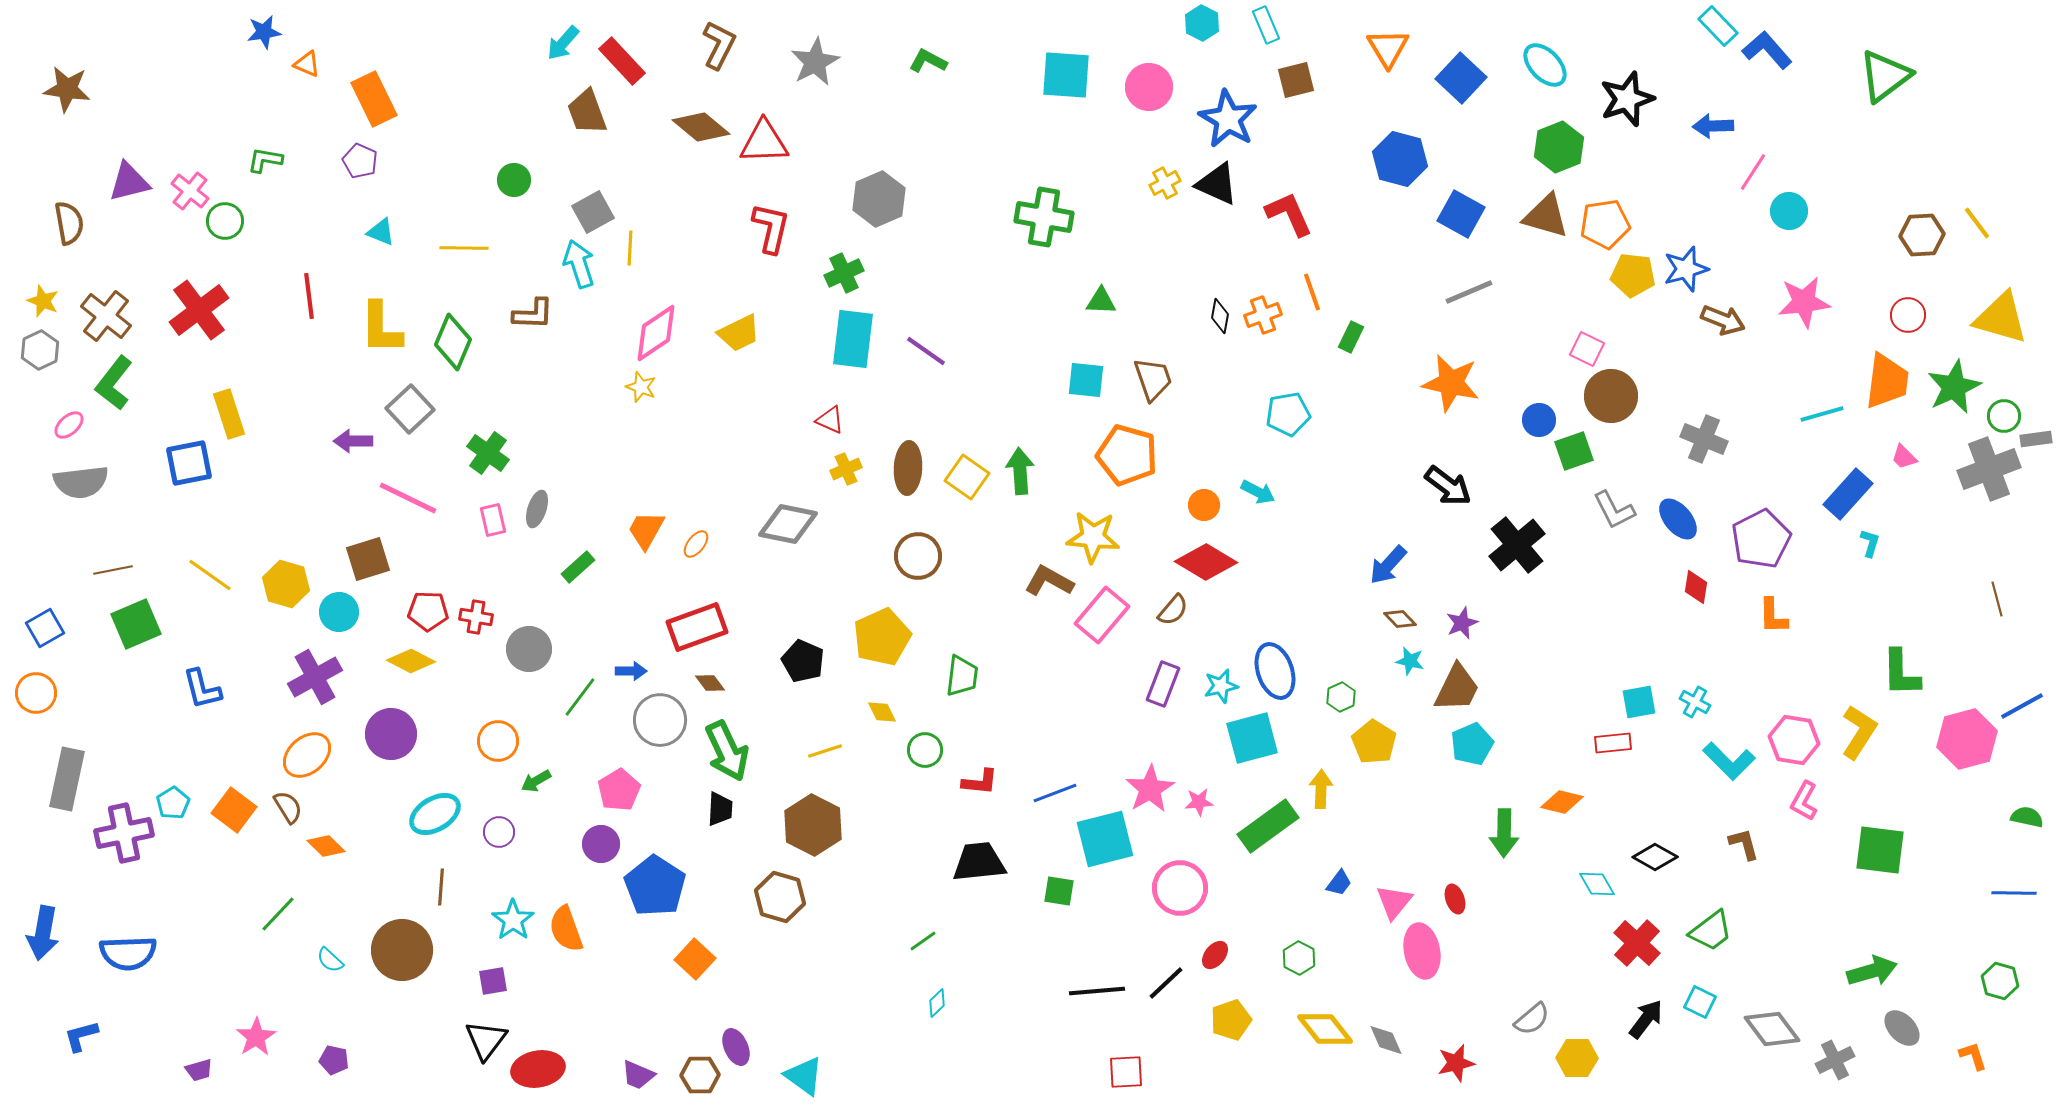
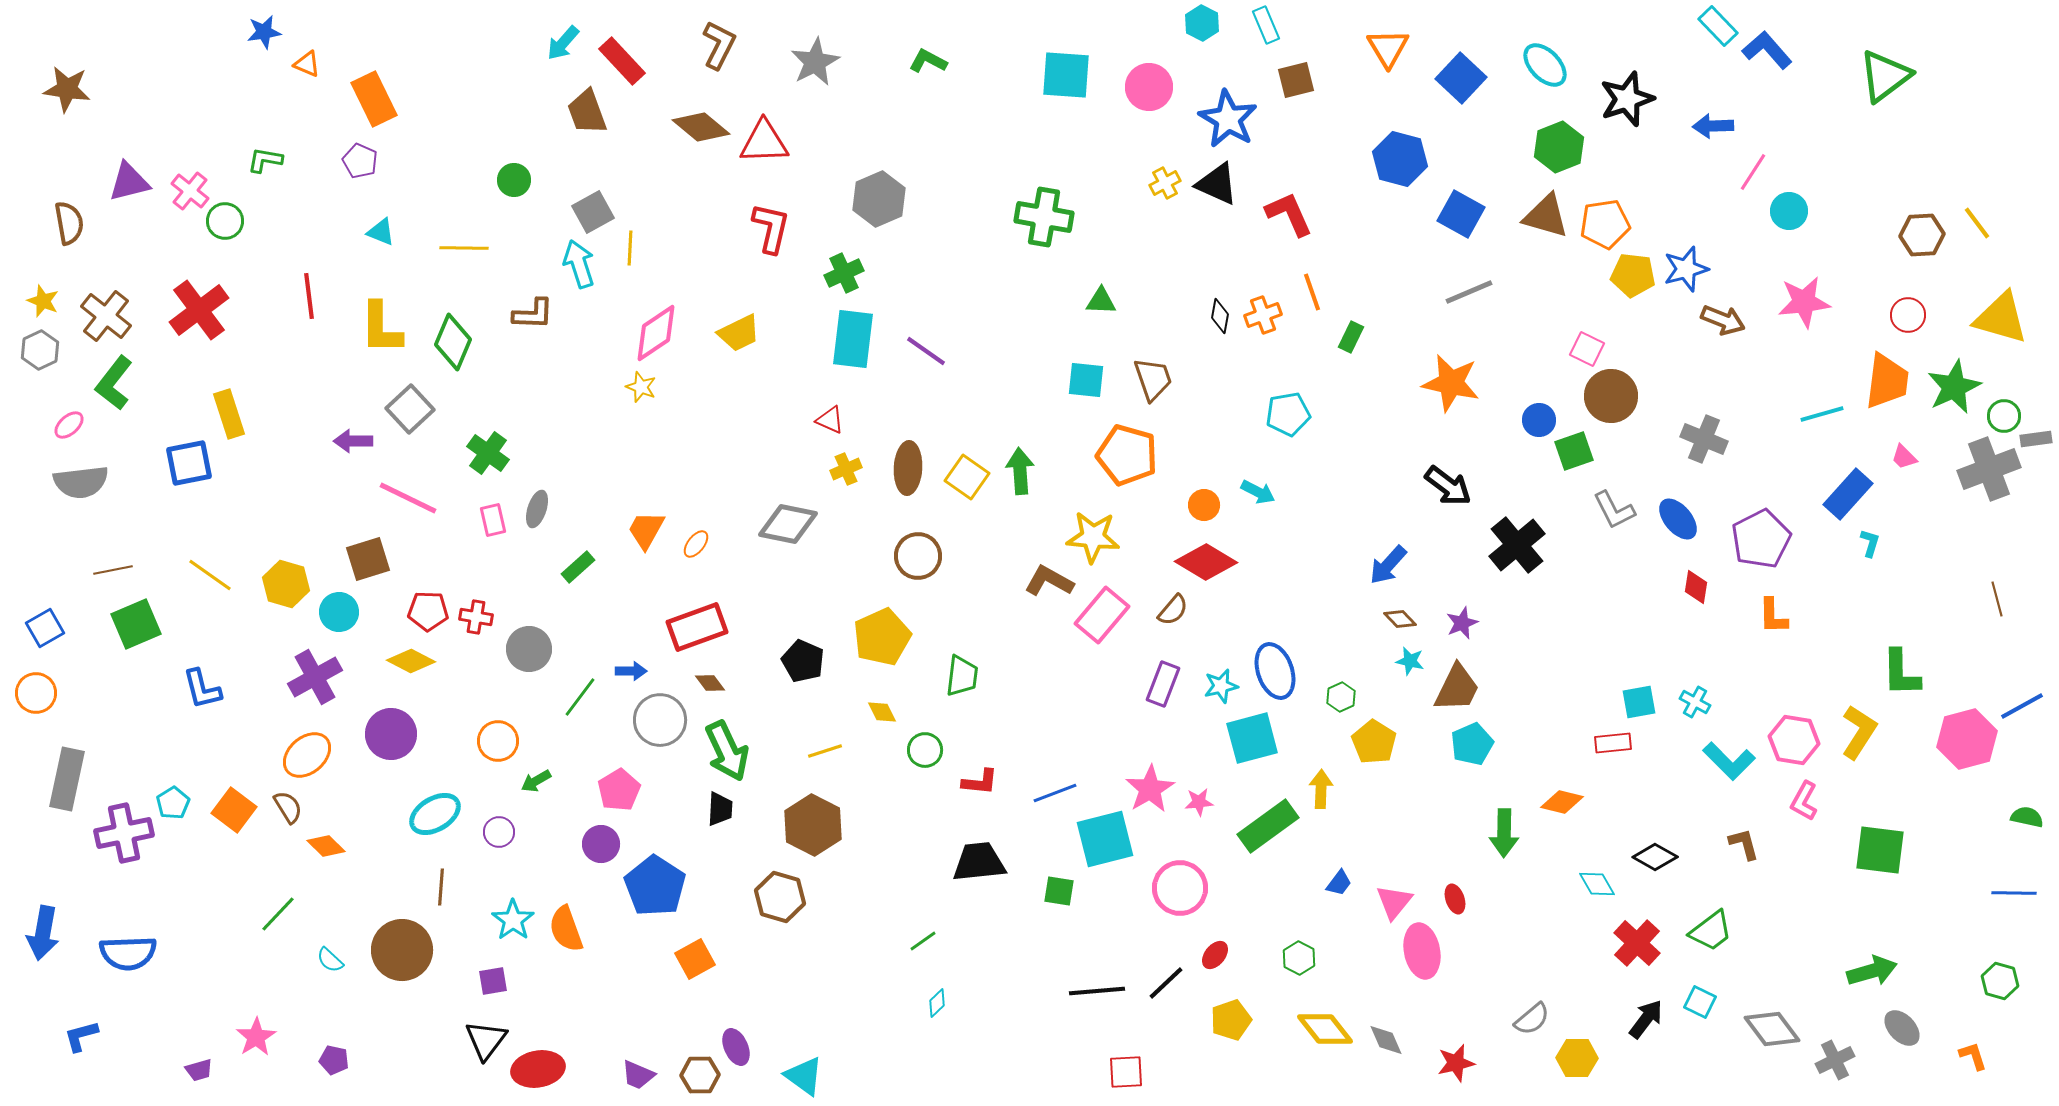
orange square at (695, 959): rotated 18 degrees clockwise
